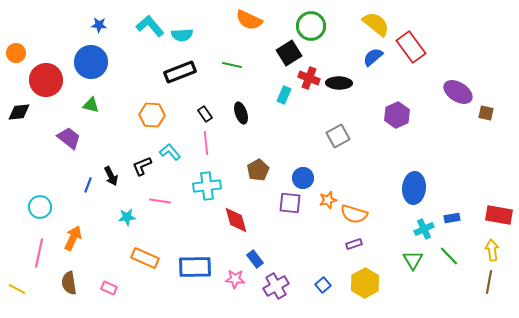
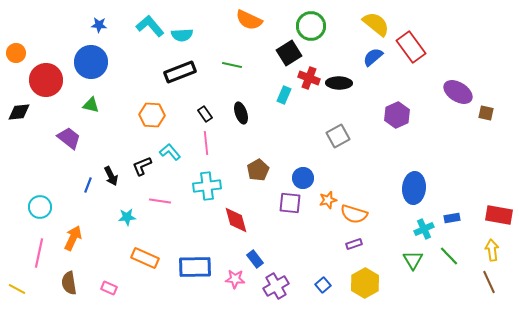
brown line at (489, 282): rotated 35 degrees counterclockwise
